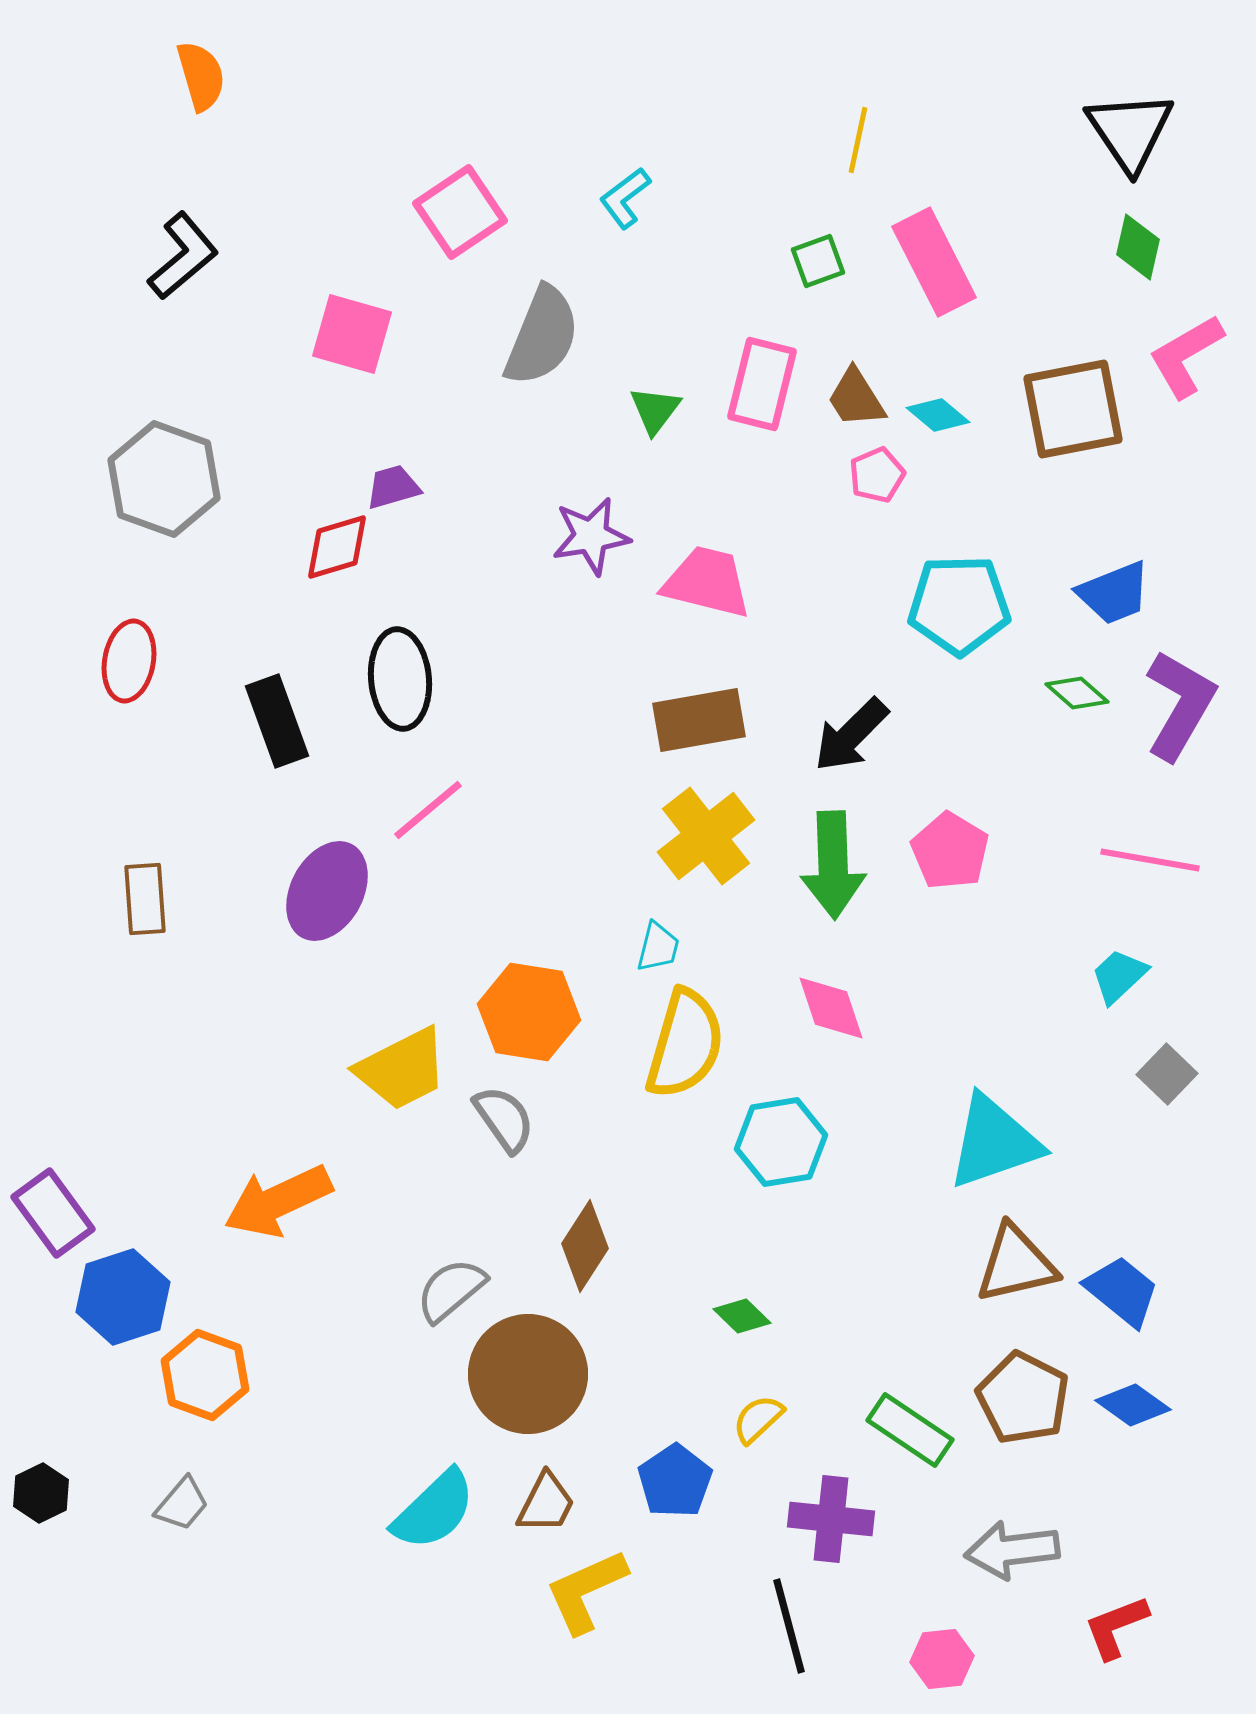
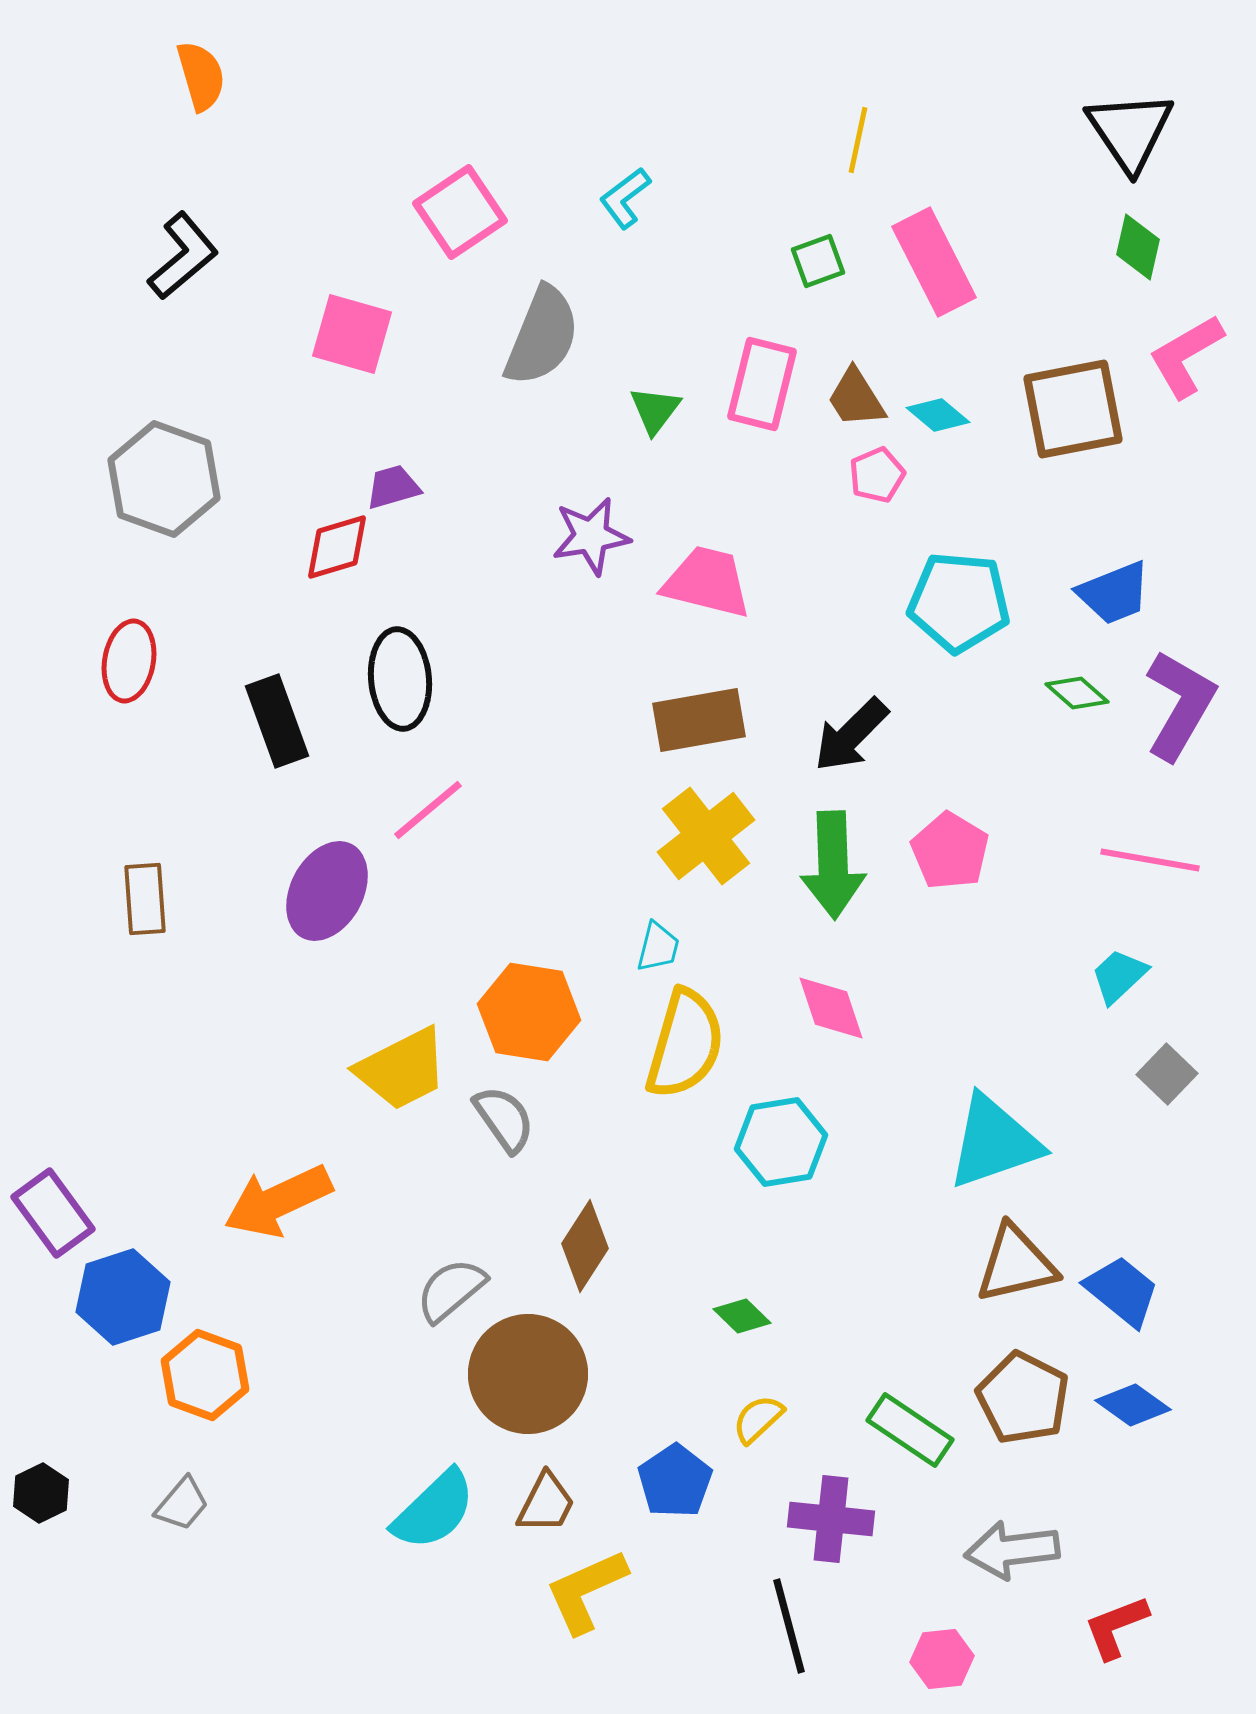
cyan pentagon at (959, 605): moved 3 px up; rotated 6 degrees clockwise
